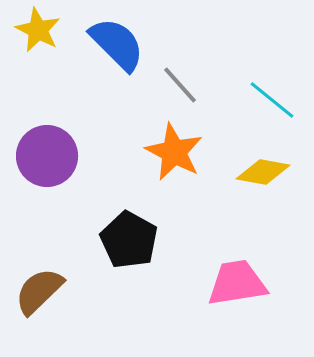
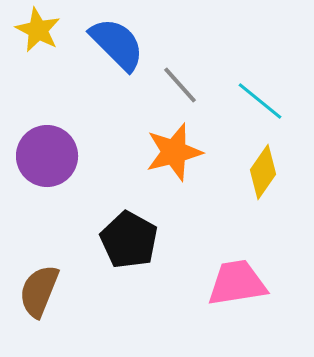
cyan line: moved 12 px left, 1 px down
orange star: rotated 30 degrees clockwise
yellow diamond: rotated 66 degrees counterclockwise
brown semicircle: rotated 24 degrees counterclockwise
